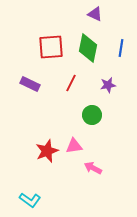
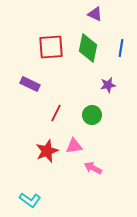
red line: moved 15 px left, 30 px down
